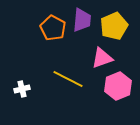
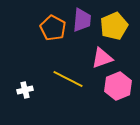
white cross: moved 3 px right, 1 px down
